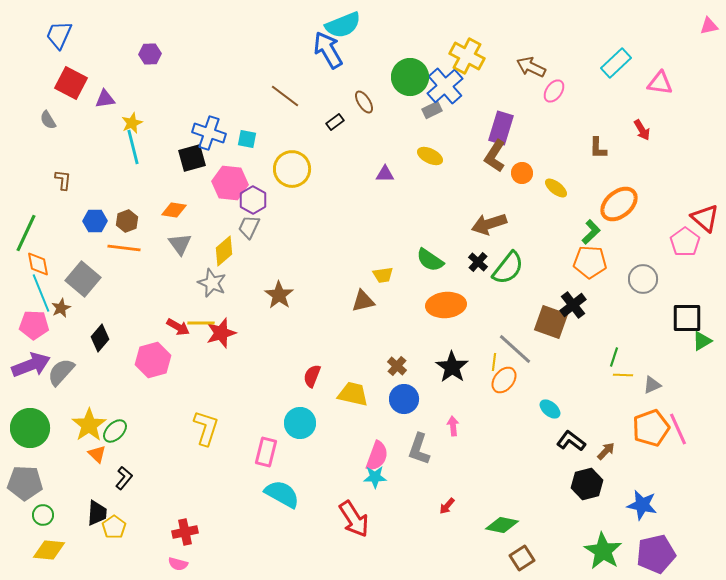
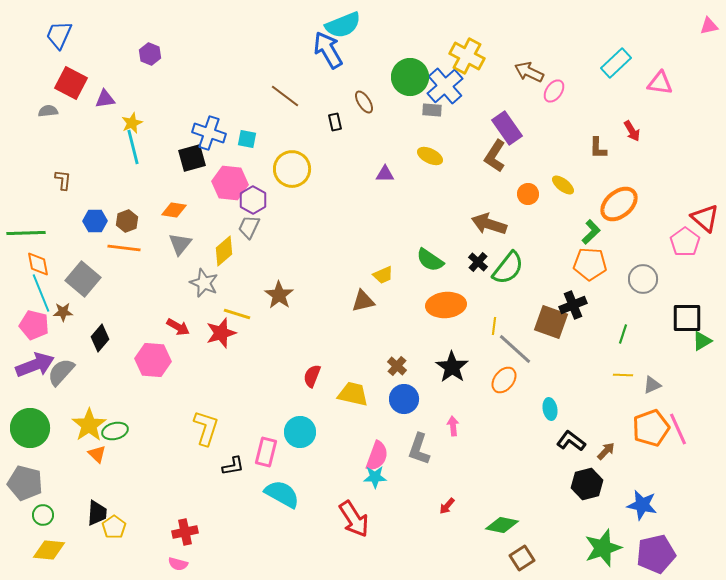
purple hexagon at (150, 54): rotated 25 degrees clockwise
brown arrow at (531, 67): moved 2 px left, 5 px down
gray rectangle at (432, 110): rotated 30 degrees clockwise
gray semicircle at (48, 120): moved 9 px up; rotated 114 degrees clockwise
black rectangle at (335, 122): rotated 66 degrees counterclockwise
purple rectangle at (501, 128): moved 6 px right; rotated 52 degrees counterclockwise
red arrow at (642, 130): moved 10 px left, 1 px down
orange circle at (522, 173): moved 6 px right, 21 px down
yellow ellipse at (556, 188): moved 7 px right, 3 px up
brown arrow at (489, 224): rotated 36 degrees clockwise
green line at (26, 233): rotated 63 degrees clockwise
gray triangle at (180, 244): rotated 15 degrees clockwise
orange pentagon at (590, 262): moved 2 px down
yellow trapezoid at (383, 275): rotated 15 degrees counterclockwise
gray star at (212, 283): moved 8 px left
black cross at (573, 305): rotated 16 degrees clockwise
brown star at (61, 308): moved 2 px right, 4 px down; rotated 24 degrees clockwise
yellow line at (201, 323): moved 36 px right, 9 px up; rotated 16 degrees clockwise
pink pentagon at (34, 325): rotated 12 degrees clockwise
green line at (614, 357): moved 9 px right, 23 px up
pink hexagon at (153, 360): rotated 20 degrees clockwise
yellow line at (494, 362): moved 36 px up
purple arrow at (31, 365): moved 4 px right
cyan ellipse at (550, 409): rotated 40 degrees clockwise
cyan circle at (300, 423): moved 9 px down
green ellipse at (115, 431): rotated 30 degrees clockwise
black L-shape at (124, 478): moved 109 px right, 12 px up; rotated 40 degrees clockwise
gray pentagon at (25, 483): rotated 12 degrees clockwise
green star at (603, 551): moved 3 px up; rotated 21 degrees clockwise
